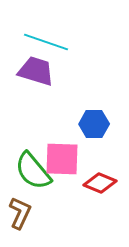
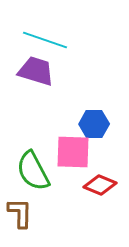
cyan line: moved 1 px left, 2 px up
pink square: moved 11 px right, 7 px up
green semicircle: rotated 12 degrees clockwise
red diamond: moved 2 px down
brown L-shape: rotated 24 degrees counterclockwise
